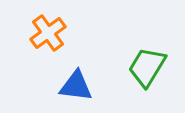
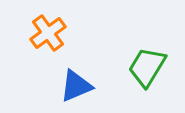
blue triangle: rotated 30 degrees counterclockwise
